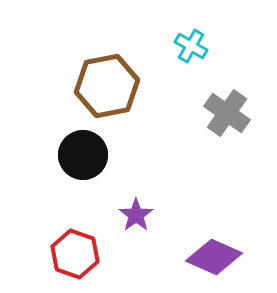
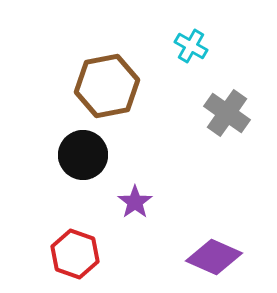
purple star: moved 1 px left, 13 px up
